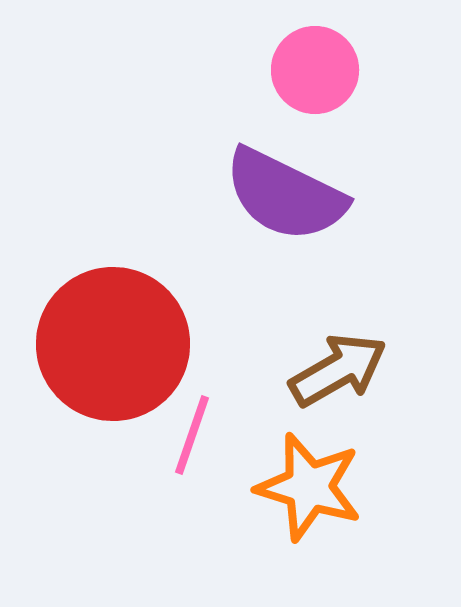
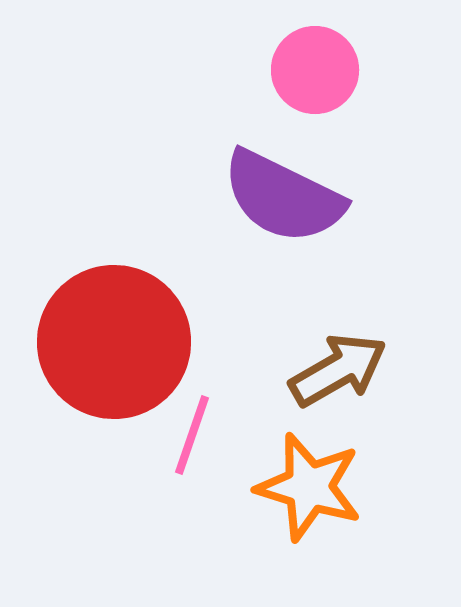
purple semicircle: moved 2 px left, 2 px down
red circle: moved 1 px right, 2 px up
